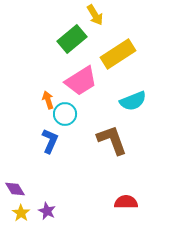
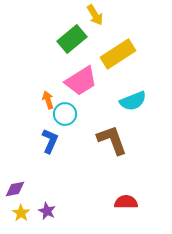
purple diamond: rotated 70 degrees counterclockwise
